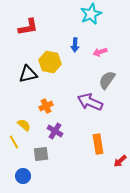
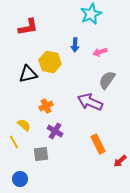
orange rectangle: rotated 18 degrees counterclockwise
blue circle: moved 3 px left, 3 px down
